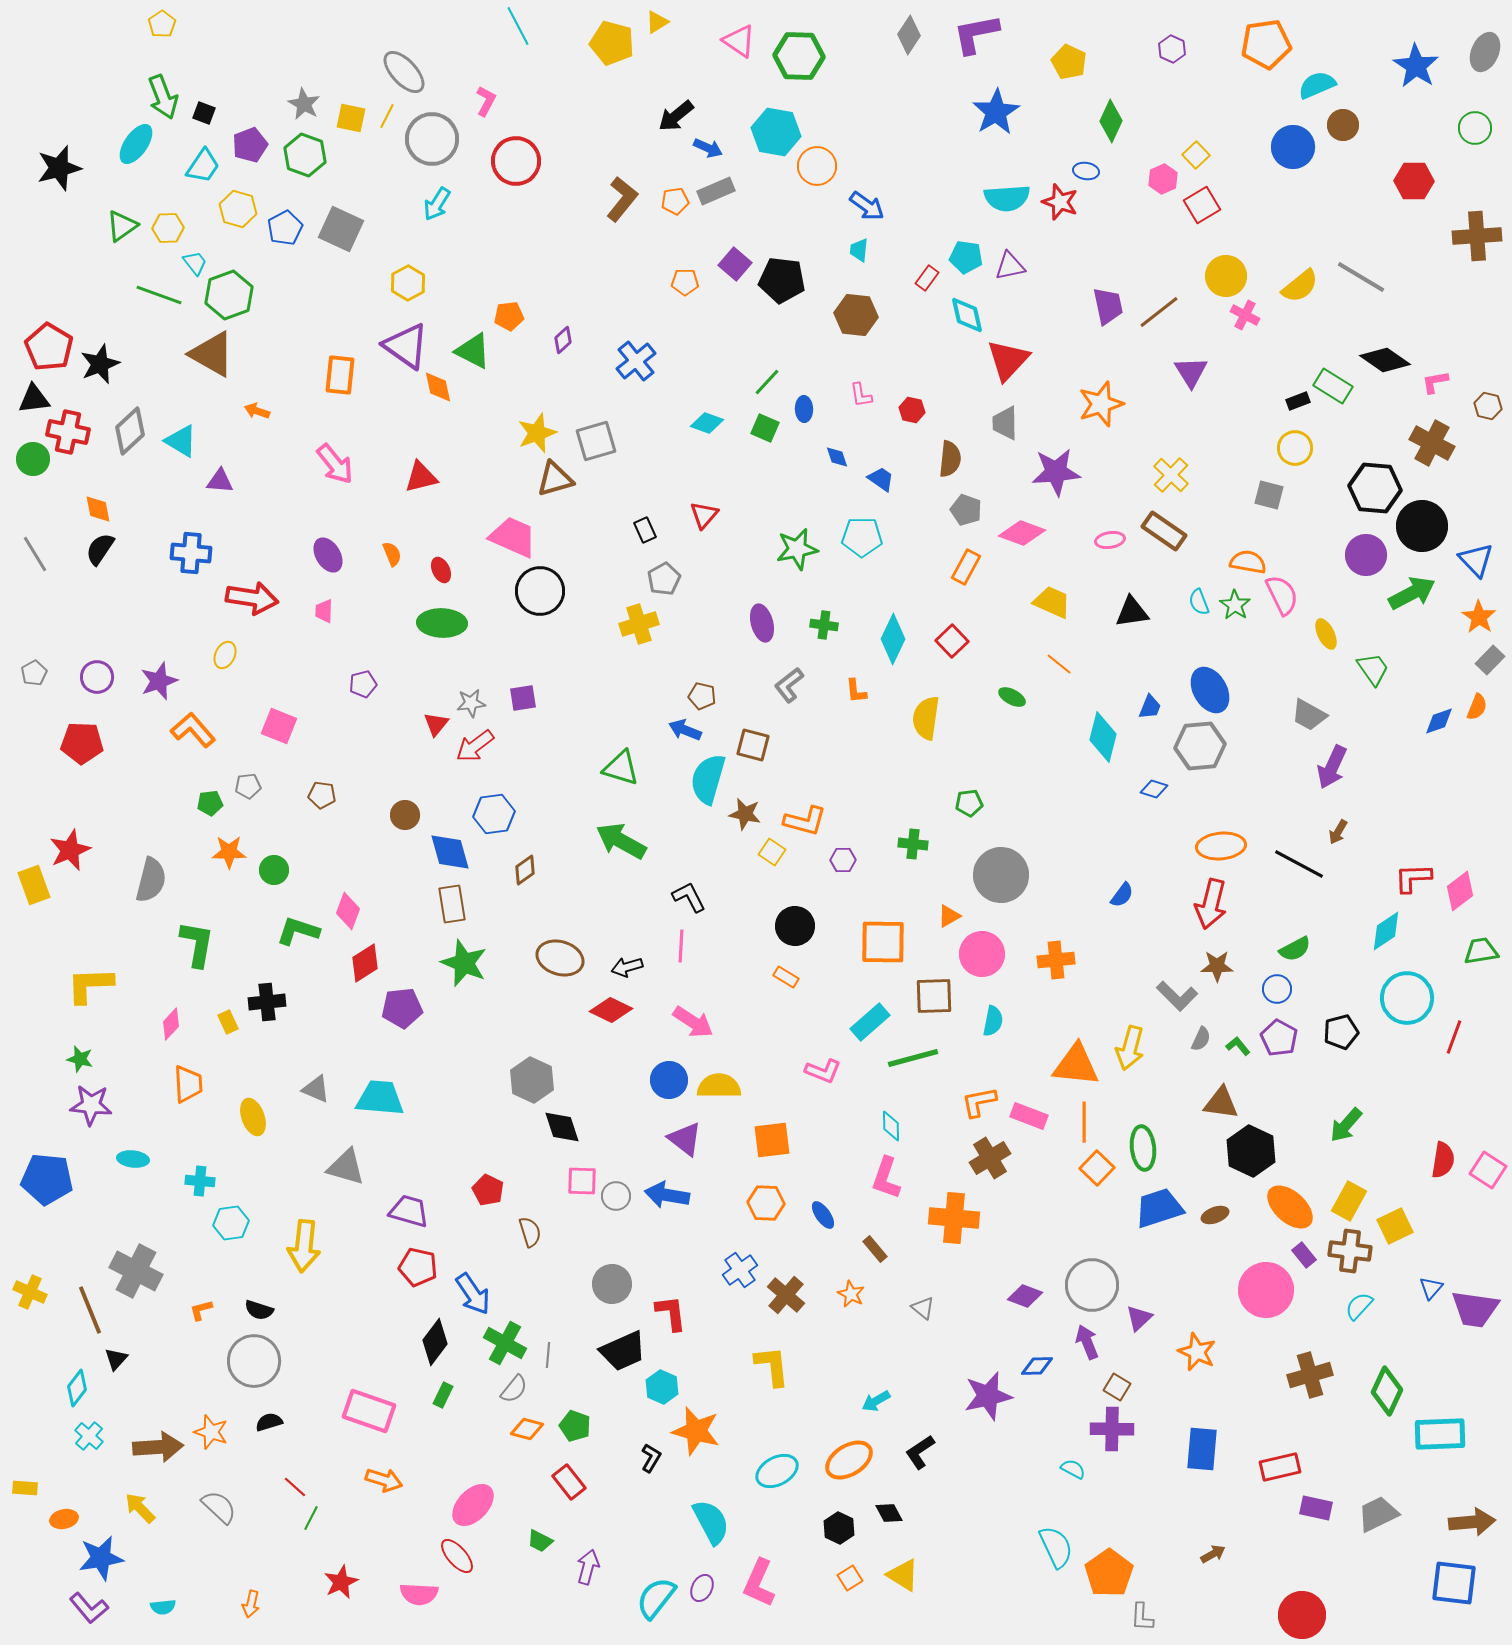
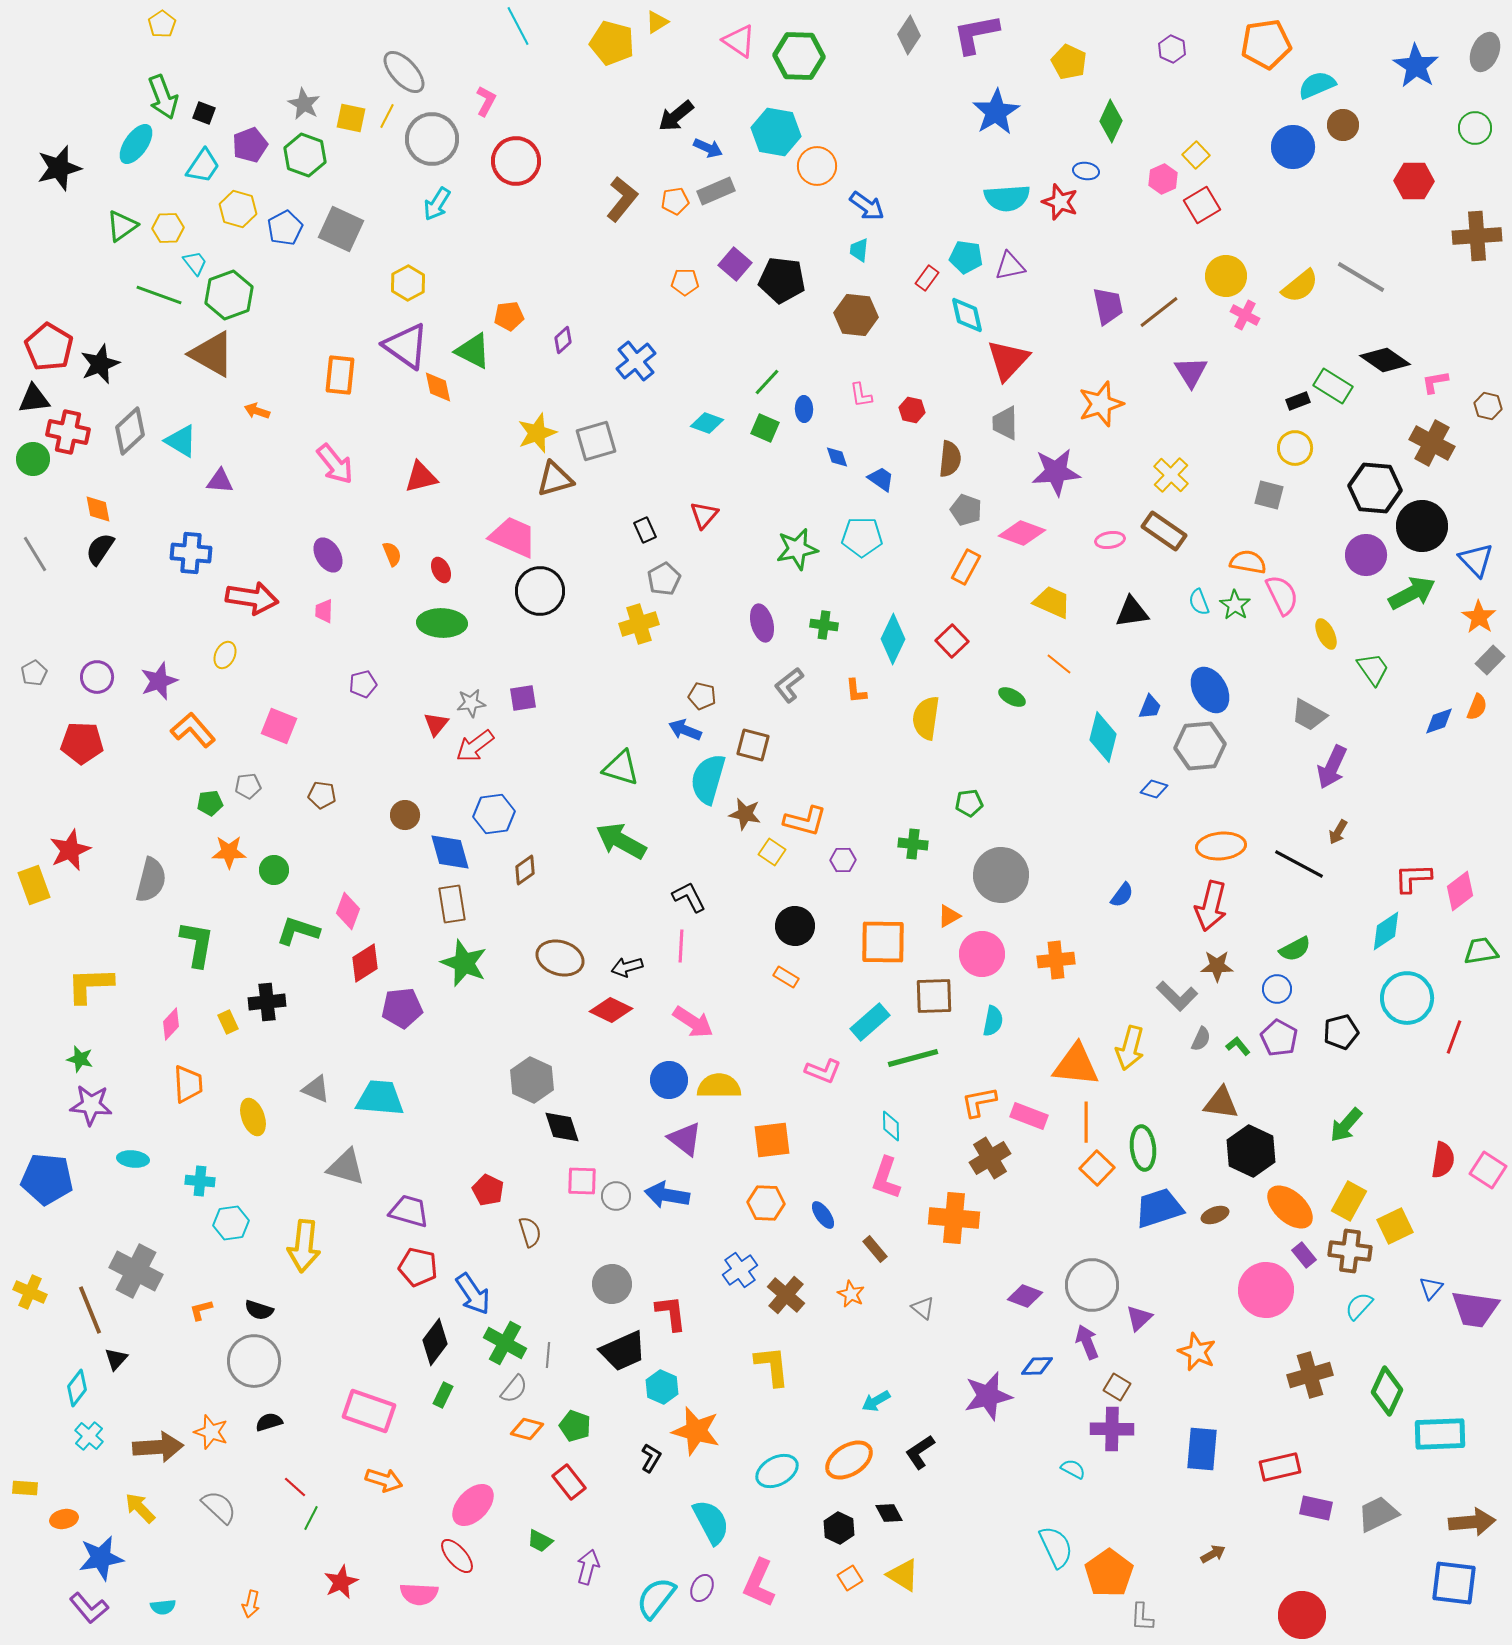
red arrow at (1211, 904): moved 2 px down
orange line at (1084, 1122): moved 2 px right
